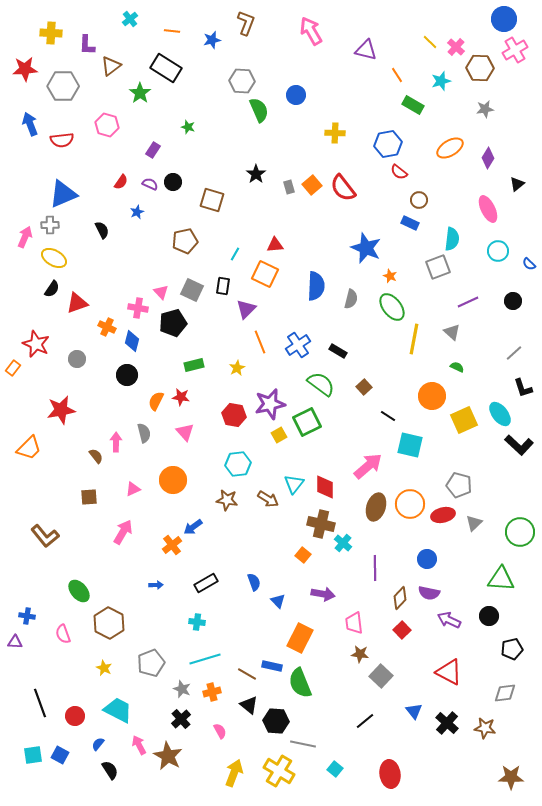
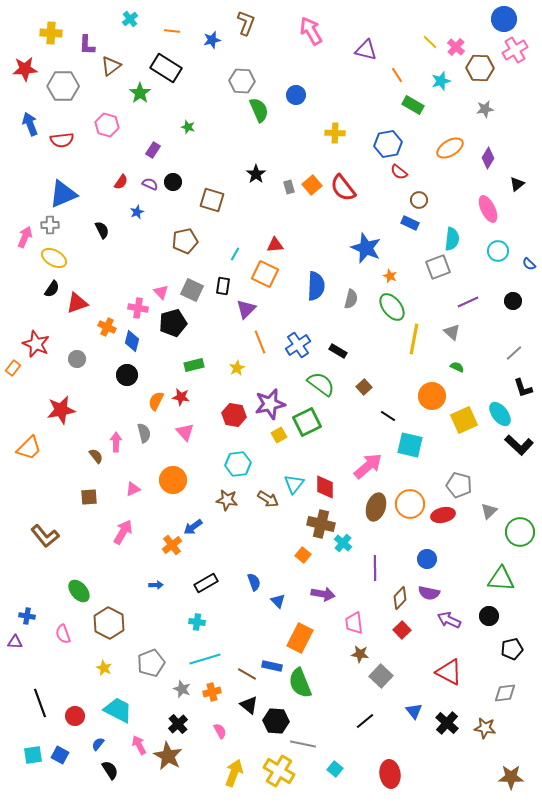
gray triangle at (474, 523): moved 15 px right, 12 px up
black cross at (181, 719): moved 3 px left, 5 px down
